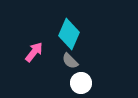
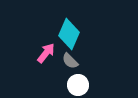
pink arrow: moved 12 px right, 1 px down
white circle: moved 3 px left, 2 px down
